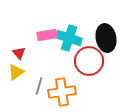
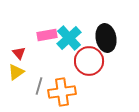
cyan cross: rotated 30 degrees clockwise
